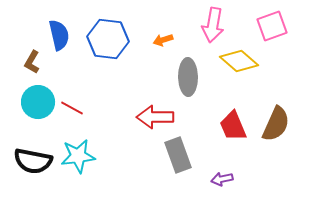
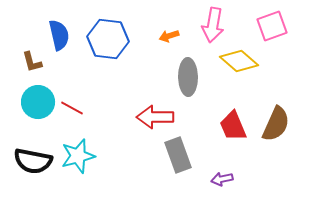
orange arrow: moved 6 px right, 4 px up
brown L-shape: rotated 45 degrees counterclockwise
cyan star: rotated 8 degrees counterclockwise
